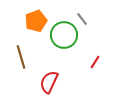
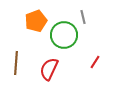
gray line: moved 1 px right, 2 px up; rotated 24 degrees clockwise
brown line: moved 5 px left, 6 px down; rotated 20 degrees clockwise
red semicircle: moved 13 px up
